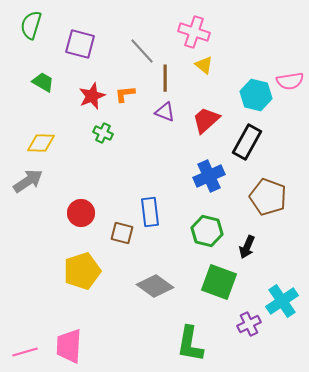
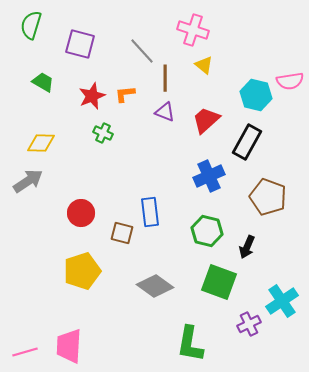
pink cross: moved 1 px left, 2 px up
